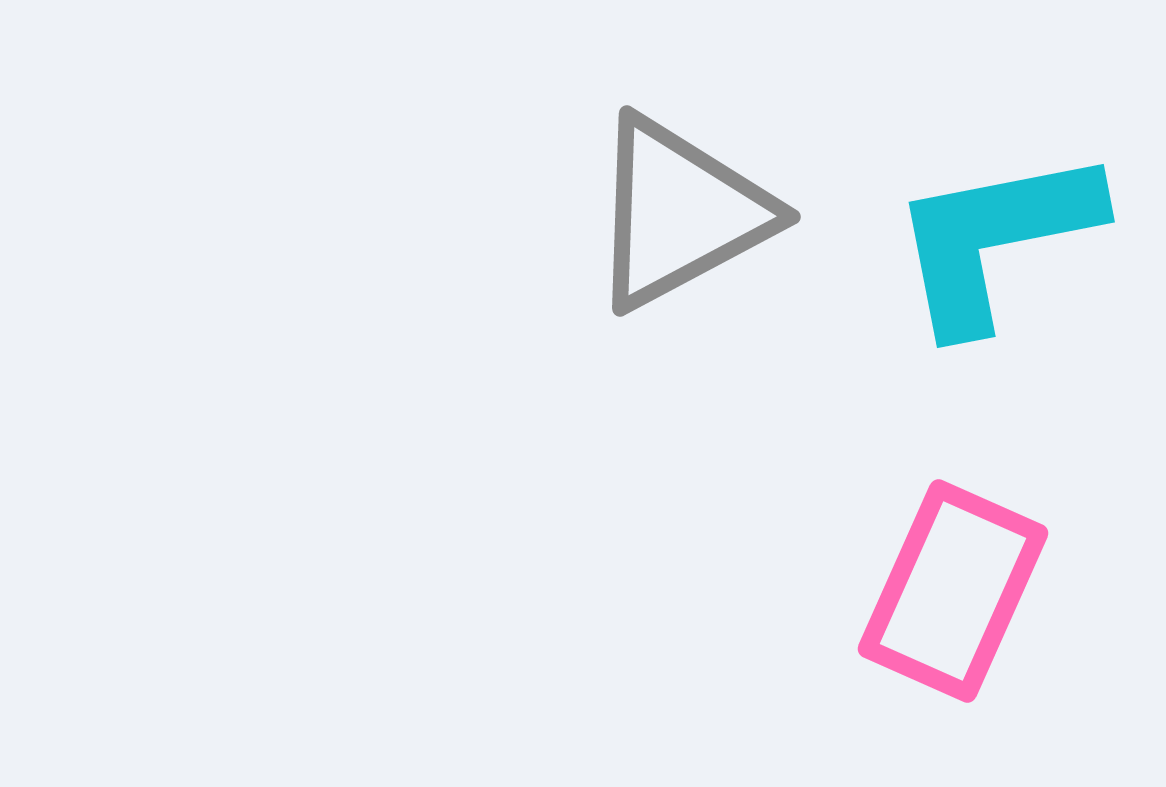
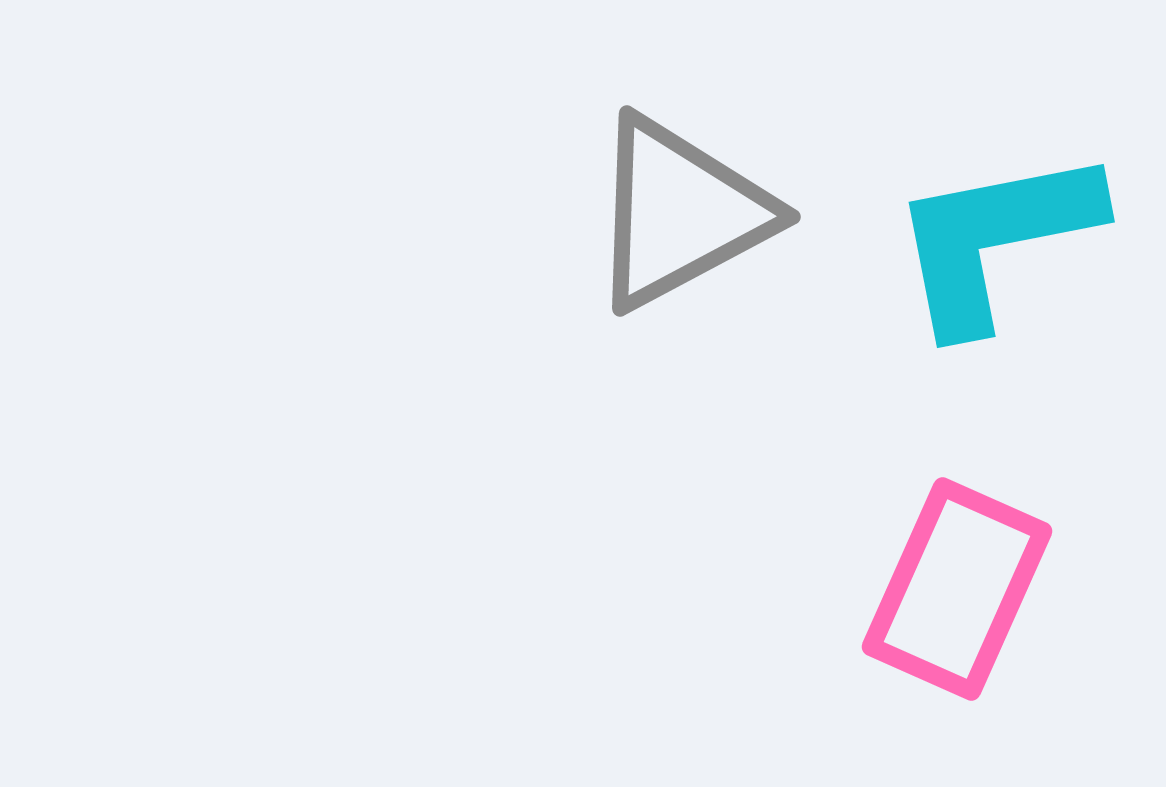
pink rectangle: moved 4 px right, 2 px up
